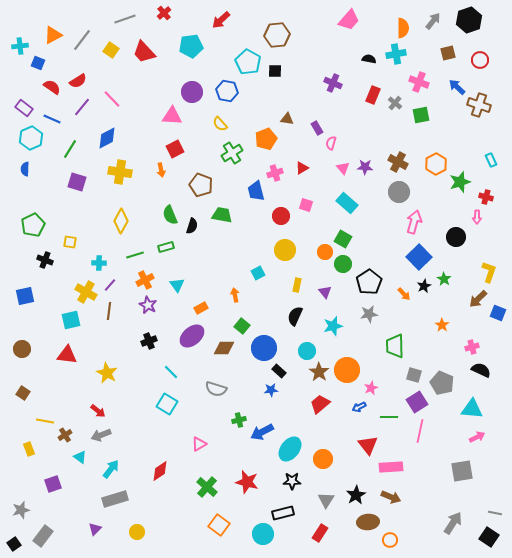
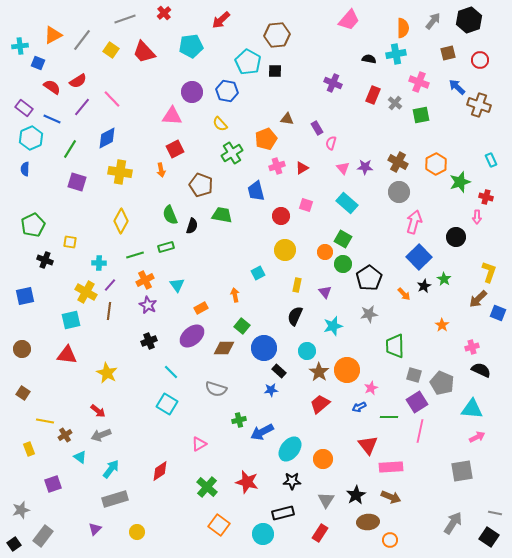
pink cross at (275, 173): moved 2 px right, 7 px up
black pentagon at (369, 282): moved 4 px up
